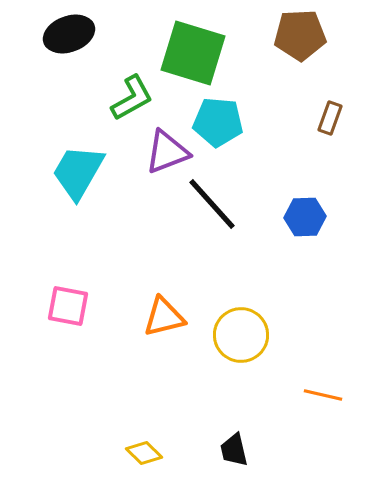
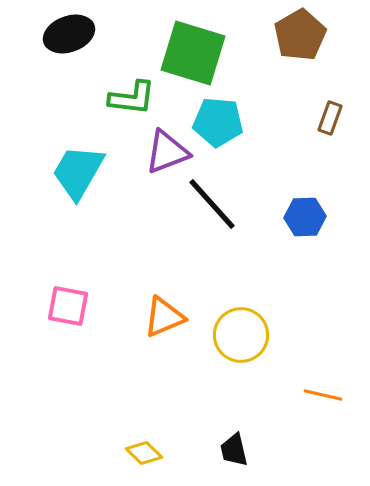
brown pentagon: rotated 27 degrees counterclockwise
green L-shape: rotated 36 degrees clockwise
orange triangle: rotated 9 degrees counterclockwise
